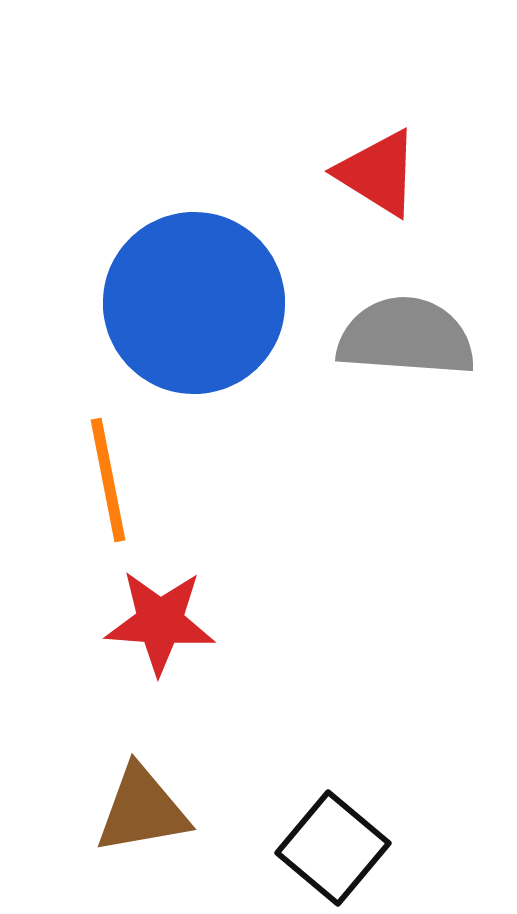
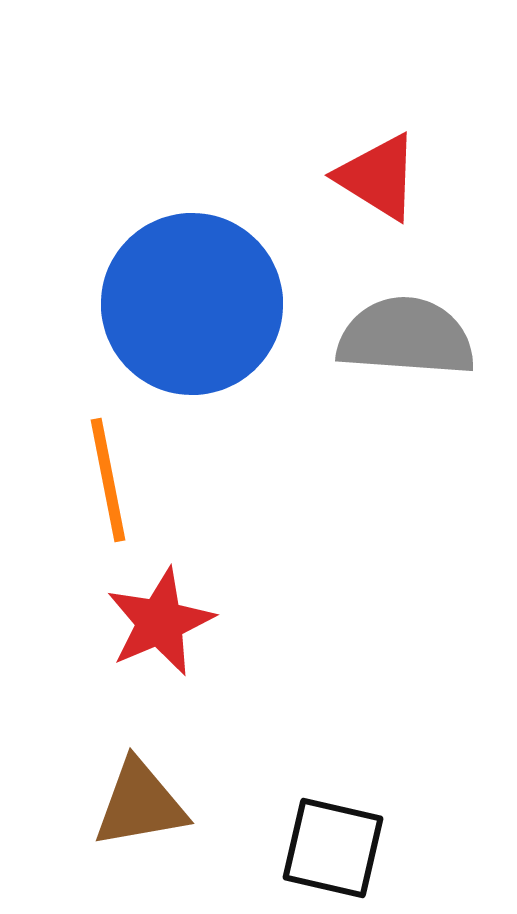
red triangle: moved 4 px down
blue circle: moved 2 px left, 1 px down
red star: rotated 27 degrees counterclockwise
brown triangle: moved 2 px left, 6 px up
black square: rotated 27 degrees counterclockwise
